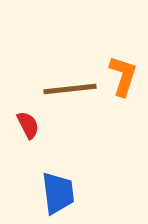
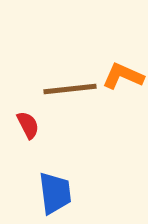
orange L-shape: rotated 84 degrees counterclockwise
blue trapezoid: moved 3 px left
